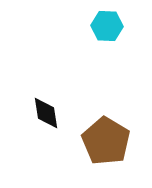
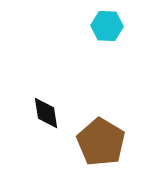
brown pentagon: moved 5 px left, 1 px down
